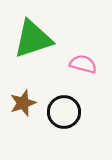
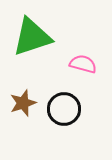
green triangle: moved 1 px left, 2 px up
black circle: moved 3 px up
